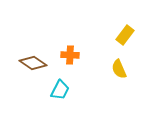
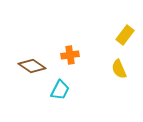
orange cross: rotated 12 degrees counterclockwise
brown diamond: moved 1 px left, 3 px down
